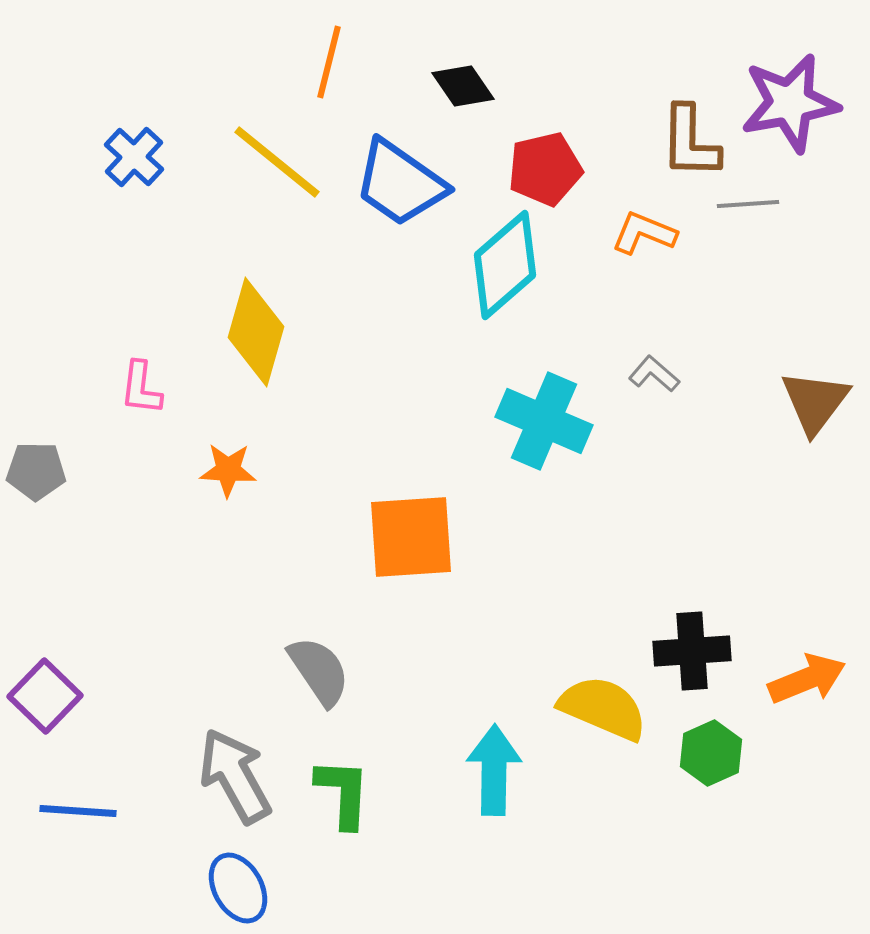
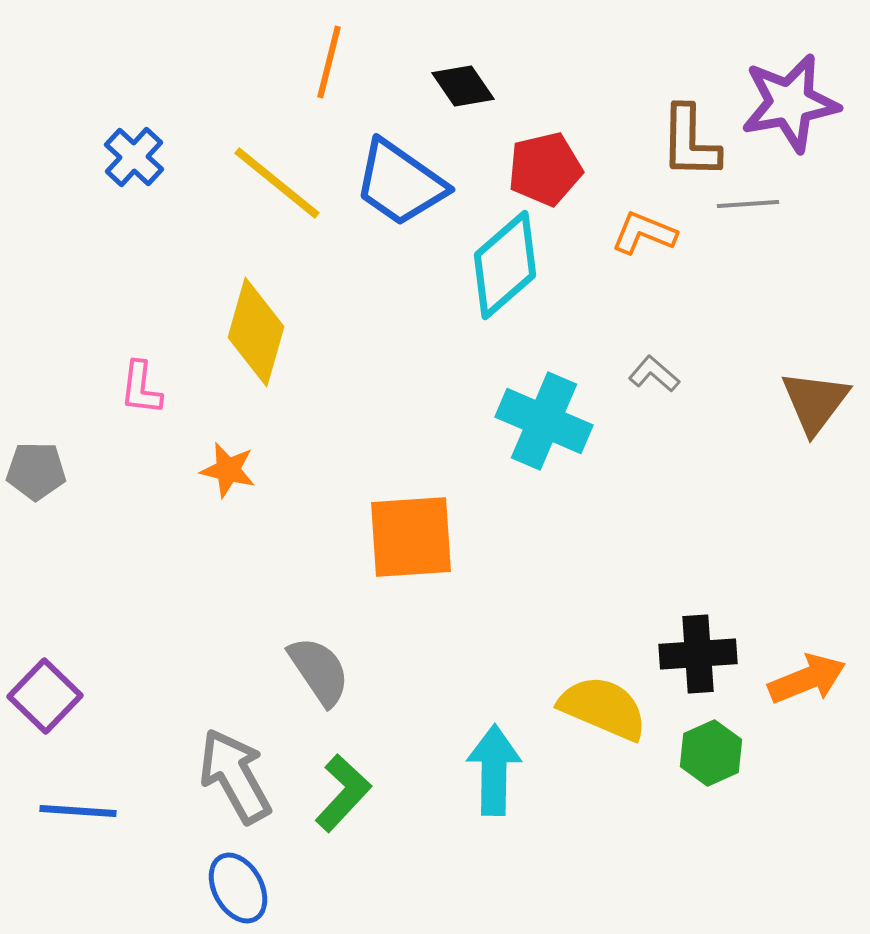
yellow line: moved 21 px down
orange star: rotated 10 degrees clockwise
black cross: moved 6 px right, 3 px down
green L-shape: rotated 40 degrees clockwise
